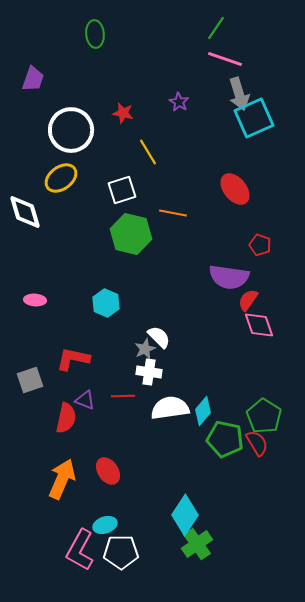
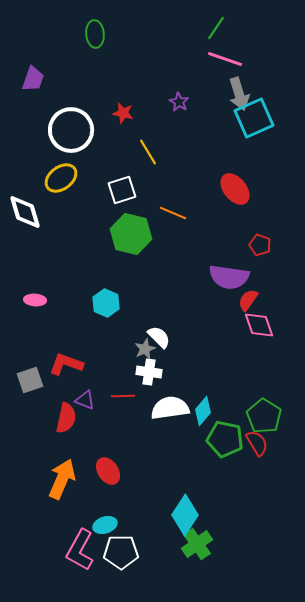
orange line at (173, 213): rotated 12 degrees clockwise
red L-shape at (73, 359): moved 7 px left, 5 px down; rotated 8 degrees clockwise
